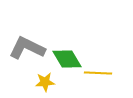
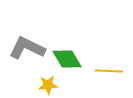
yellow line: moved 11 px right, 2 px up
yellow star: moved 3 px right, 3 px down
